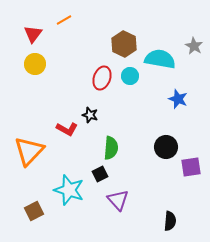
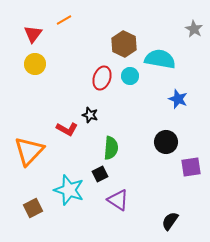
gray star: moved 17 px up
black circle: moved 5 px up
purple triangle: rotated 15 degrees counterclockwise
brown square: moved 1 px left, 3 px up
black semicircle: rotated 150 degrees counterclockwise
